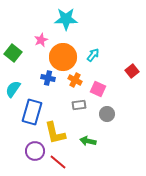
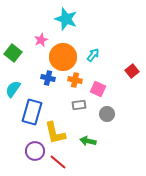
cyan star: rotated 20 degrees clockwise
orange cross: rotated 16 degrees counterclockwise
